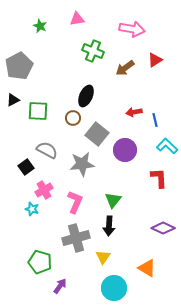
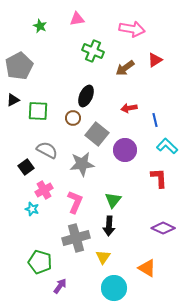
red arrow: moved 5 px left, 4 px up
